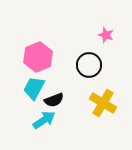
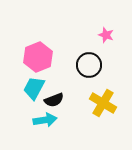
cyan arrow: moved 1 px right; rotated 25 degrees clockwise
